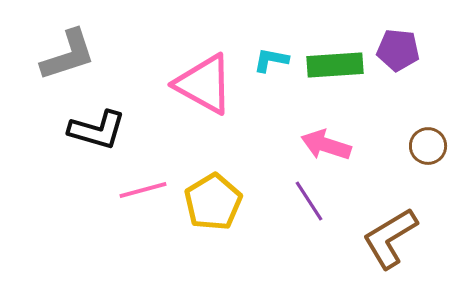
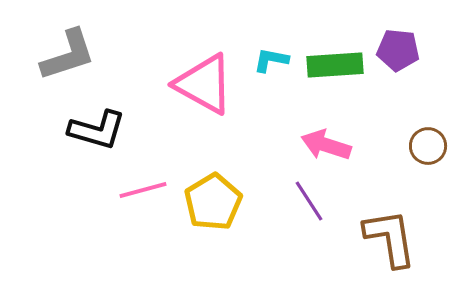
brown L-shape: rotated 112 degrees clockwise
